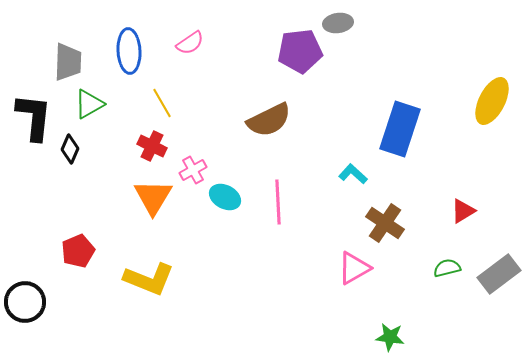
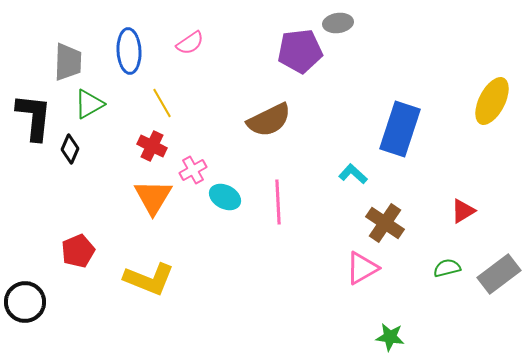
pink triangle: moved 8 px right
